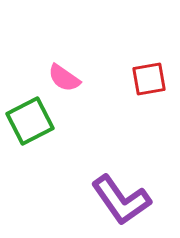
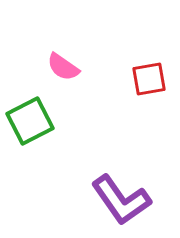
pink semicircle: moved 1 px left, 11 px up
